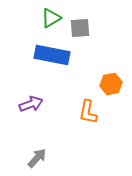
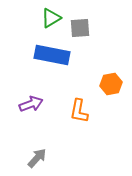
orange L-shape: moved 9 px left, 1 px up
